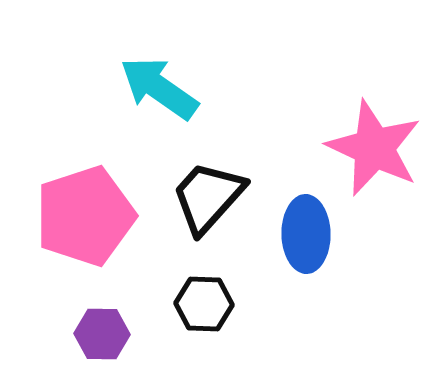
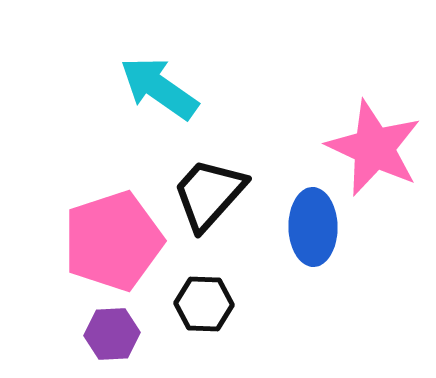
black trapezoid: moved 1 px right, 3 px up
pink pentagon: moved 28 px right, 25 px down
blue ellipse: moved 7 px right, 7 px up
purple hexagon: moved 10 px right; rotated 4 degrees counterclockwise
